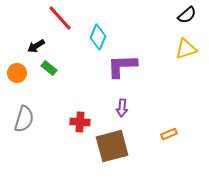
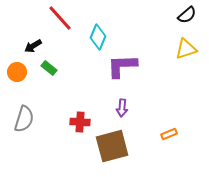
black arrow: moved 3 px left
orange circle: moved 1 px up
